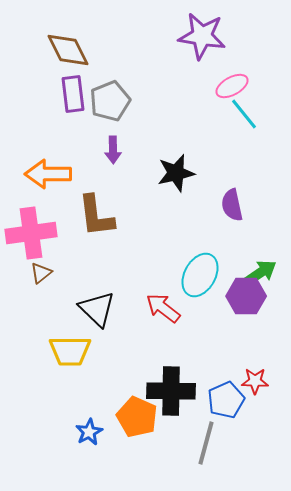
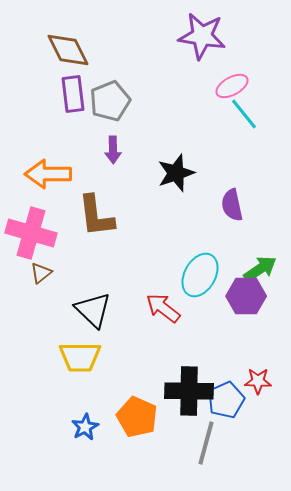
black star: rotated 6 degrees counterclockwise
pink cross: rotated 24 degrees clockwise
green arrow: moved 4 px up
black triangle: moved 4 px left, 1 px down
yellow trapezoid: moved 10 px right, 6 px down
red star: moved 3 px right
black cross: moved 18 px right
blue star: moved 4 px left, 5 px up
